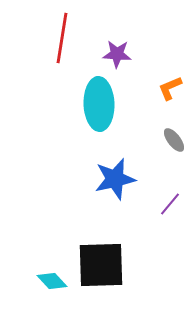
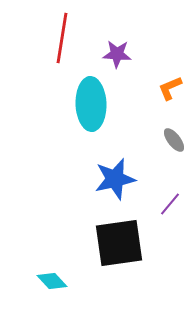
cyan ellipse: moved 8 px left
black square: moved 18 px right, 22 px up; rotated 6 degrees counterclockwise
